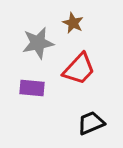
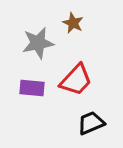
red trapezoid: moved 3 px left, 11 px down
